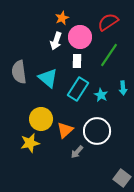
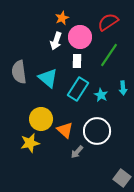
orange triangle: rotated 36 degrees counterclockwise
